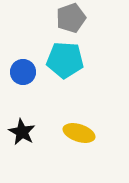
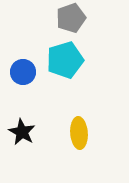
cyan pentagon: rotated 21 degrees counterclockwise
yellow ellipse: rotated 68 degrees clockwise
